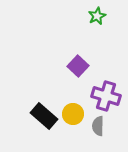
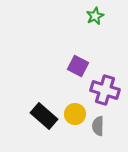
green star: moved 2 px left
purple square: rotated 15 degrees counterclockwise
purple cross: moved 1 px left, 6 px up
yellow circle: moved 2 px right
